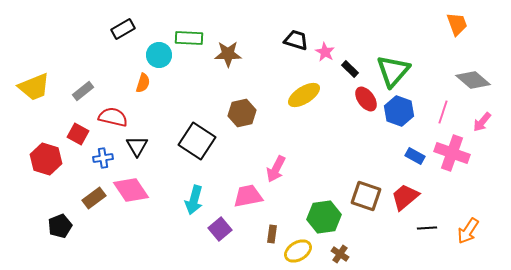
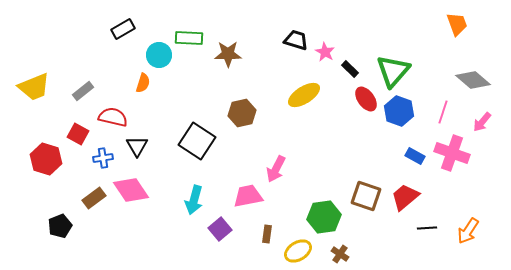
brown rectangle at (272, 234): moved 5 px left
